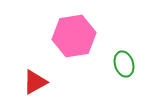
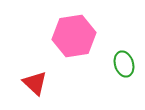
red triangle: moved 1 px down; rotated 48 degrees counterclockwise
